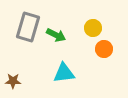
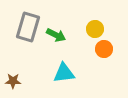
yellow circle: moved 2 px right, 1 px down
